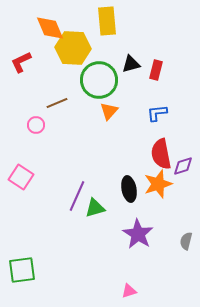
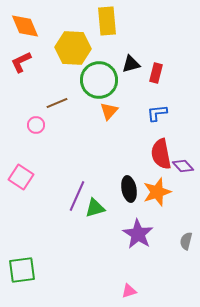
orange diamond: moved 25 px left, 2 px up
red rectangle: moved 3 px down
purple diamond: rotated 65 degrees clockwise
orange star: moved 1 px left, 8 px down
